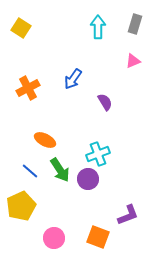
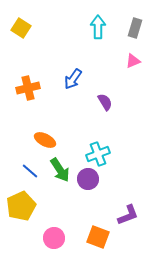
gray rectangle: moved 4 px down
orange cross: rotated 15 degrees clockwise
